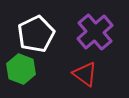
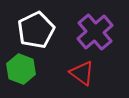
white pentagon: moved 4 px up
red triangle: moved 3 px left, 1 px up
